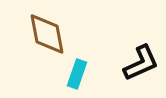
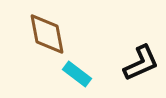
cyan rectangle: rotated 72 degrees counterclockwise
